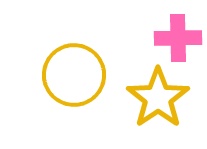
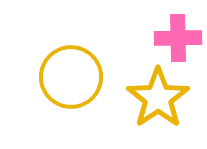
yellow circle: moved 3 px left, 2 px down
